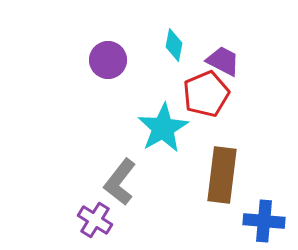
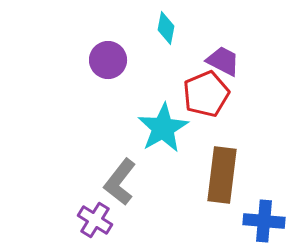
cyan diamond: moved 8 px left, 17 px up
